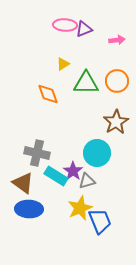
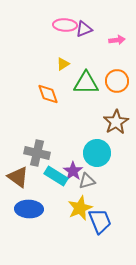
brown triangle: moved 5 px left, 6 px up
